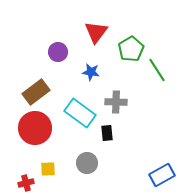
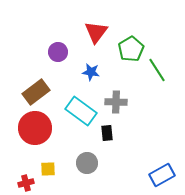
cyan rectangle: moved 1 px right, 2 px up
